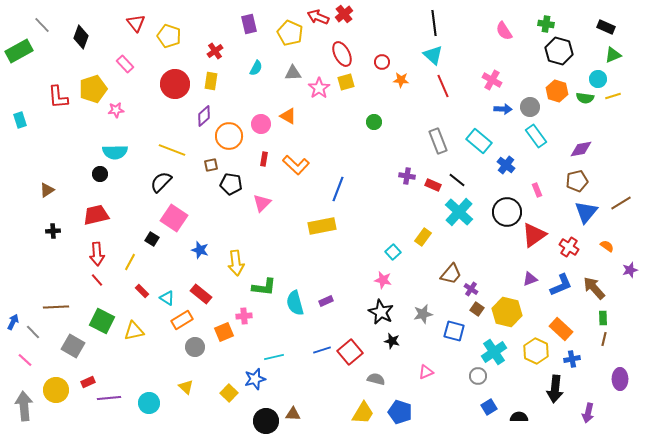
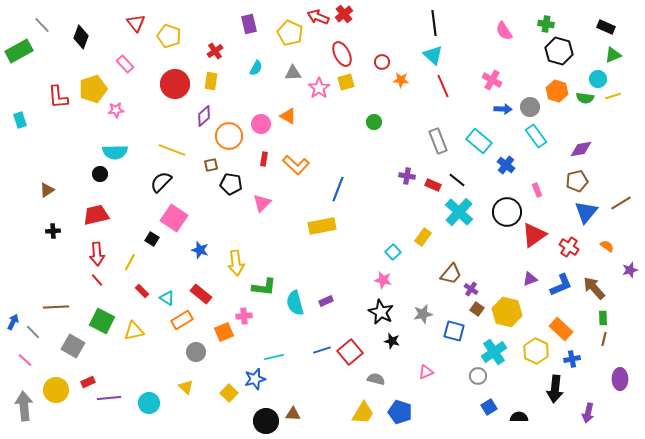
gray circle at (195, 347): moved 1 px right, 5 px down
